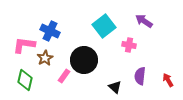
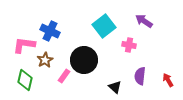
brown star: moved 2 px down
